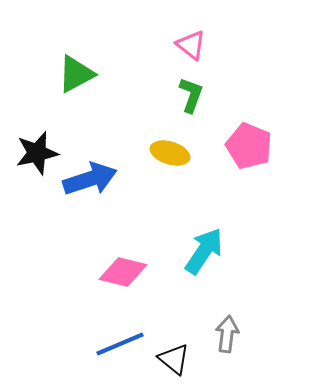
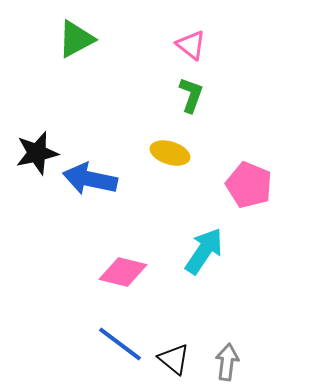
green triangle: moved 35 px up
pink pentagon: moved 39 px down
blue arrow: rotated 150 degrees counterclockwise
gray arrow: moved 28 px down
blue line: rotated 60 degrees clockwise
